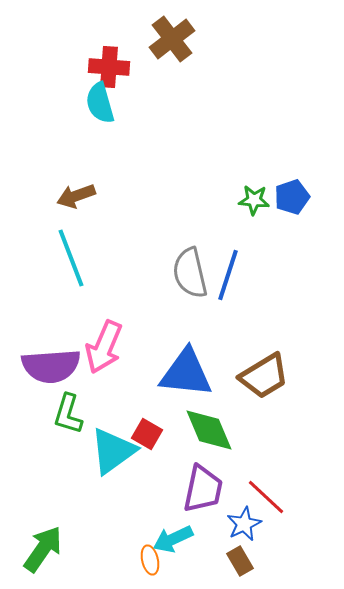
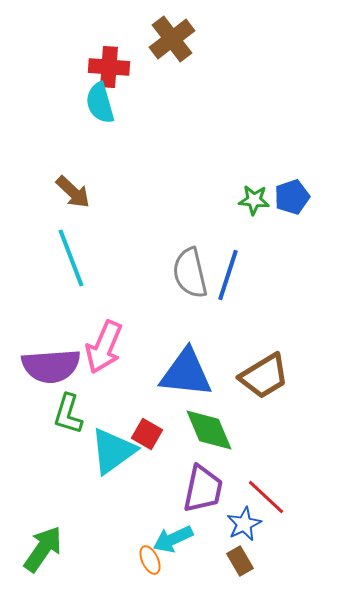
brown arrow: moved 3 px left, 4 px up; rotated 117 degrees counterclockwise
orange ellipse: rotated 12 degrees counterclockwise
